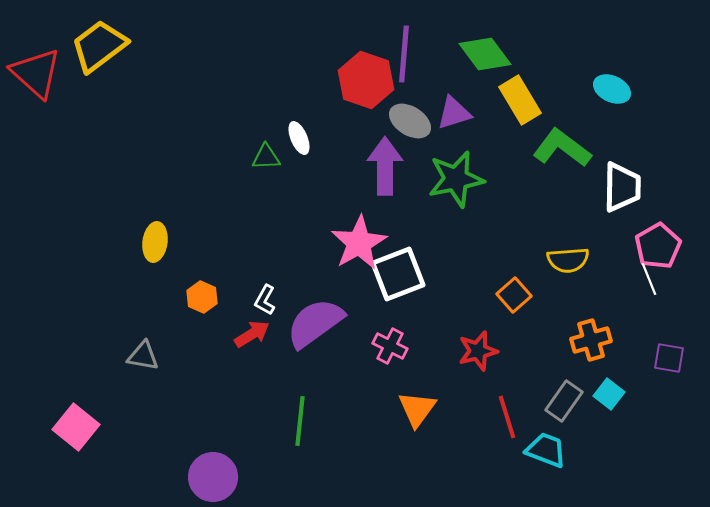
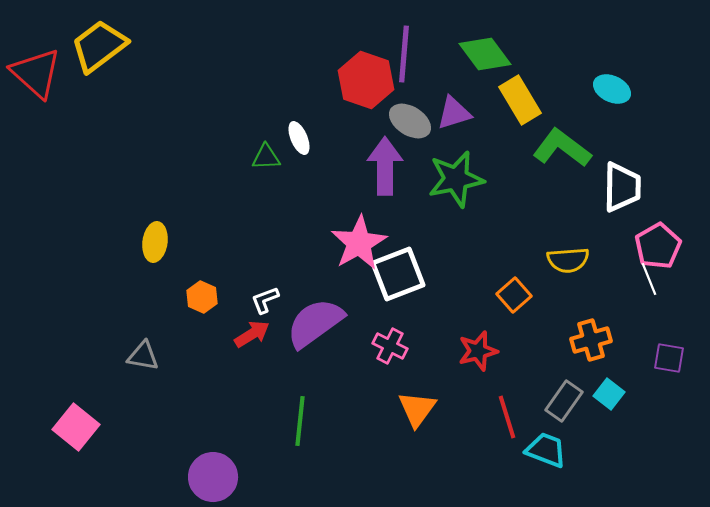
white L-shape: rotated 40 degrees clockwise
